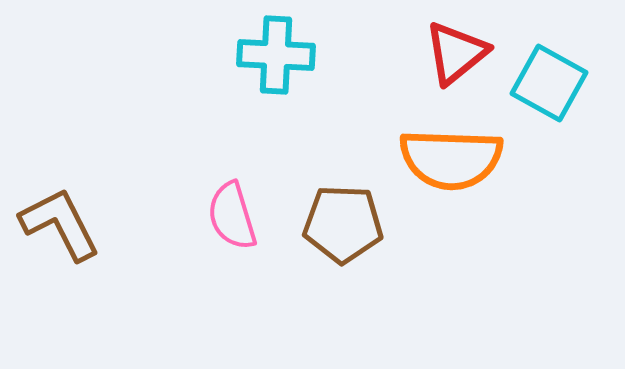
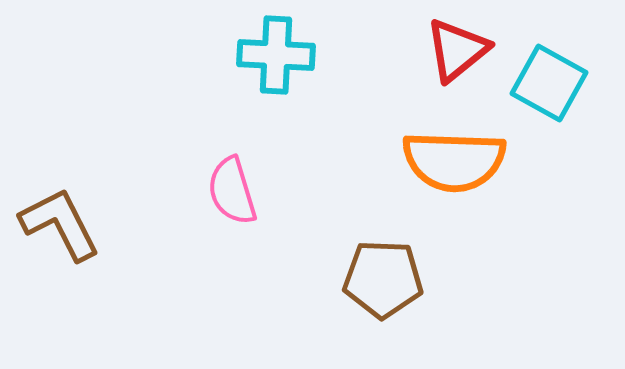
red triangle: moved 1 px right, 3 px up
orange semicircle: moved 3 px right, 2 px down
pink semicircle: moved 25 px up
brown pentagon: moved 40 px right, 55 px down
